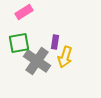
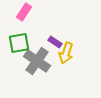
pink rectangle: rotated 24 degrees counterclockwise
purple rectangle: rotated 64 degrees counterclockwise
yellow arrow: moved 1 px right, 4 px up
